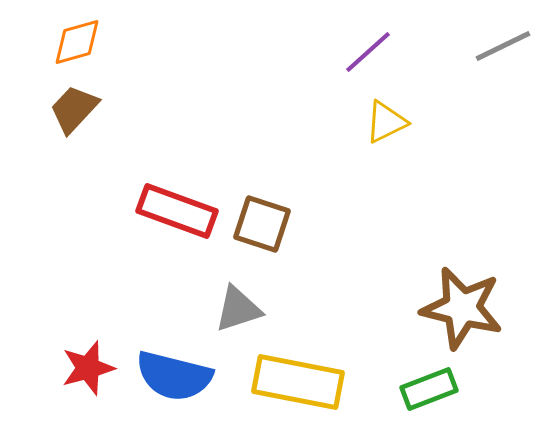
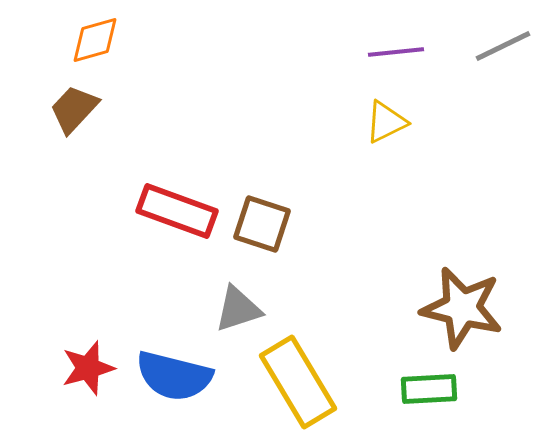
orange diamond: moved 18 px right, 2 px up
purple line: moved 28 px right; rotated 36 degrees clockwise
yellow rectangle: rotated 48 degrees clockwise
green rectangle: rotated 18 degrees clockwise
